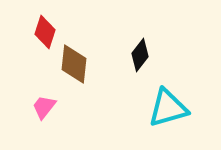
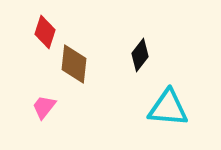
cyan triangle: rotated 21 degrees clockwise
